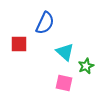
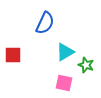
red square: moved 6 px left, 11 px down
cyan triangle: rotated 48 degrees clockwise
green star: moved 1 px up; rotated 28 degrees counterclockwise
